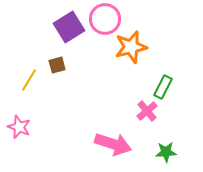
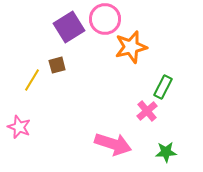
yellow line: moved 3 px right
